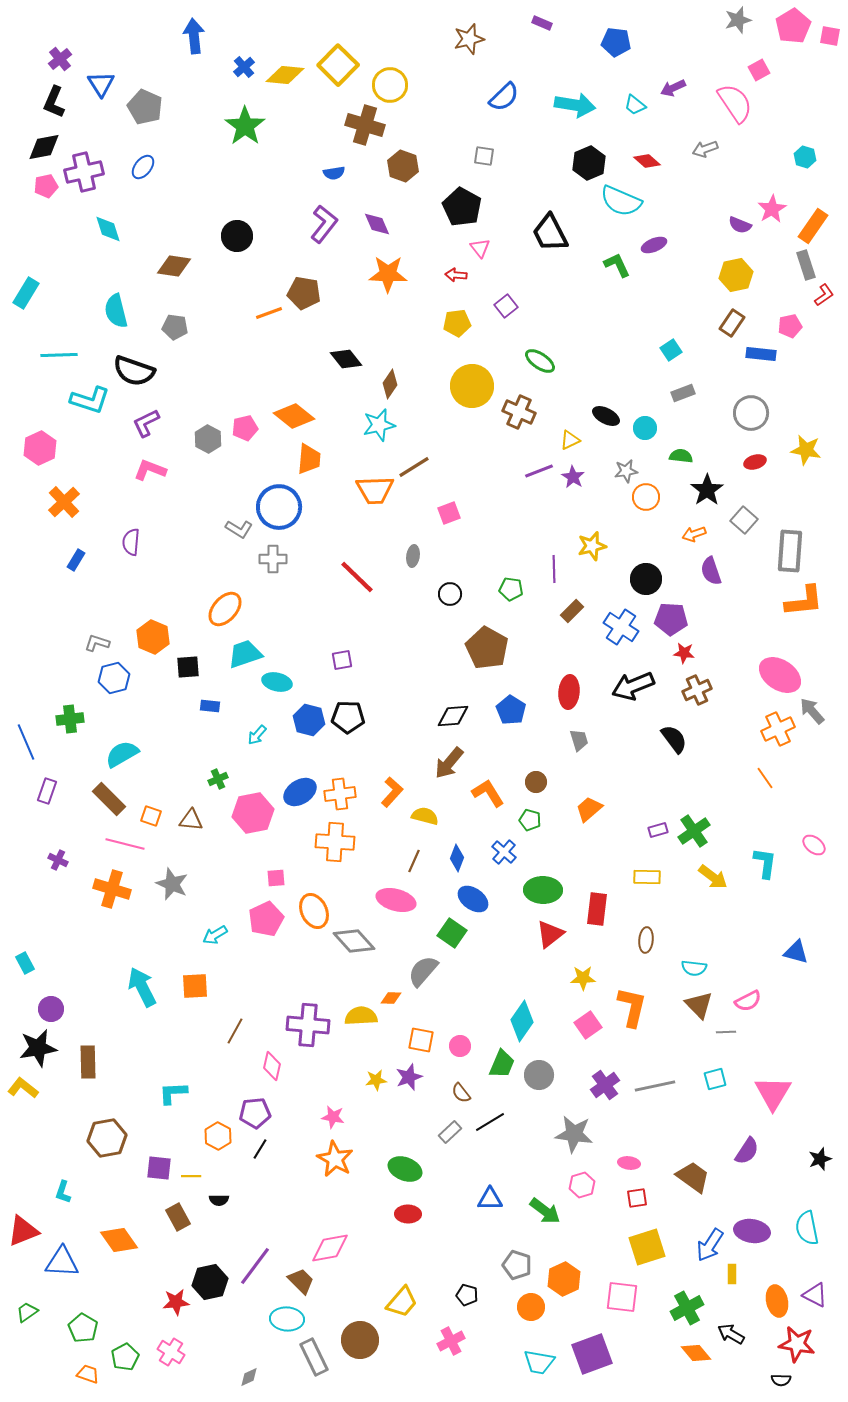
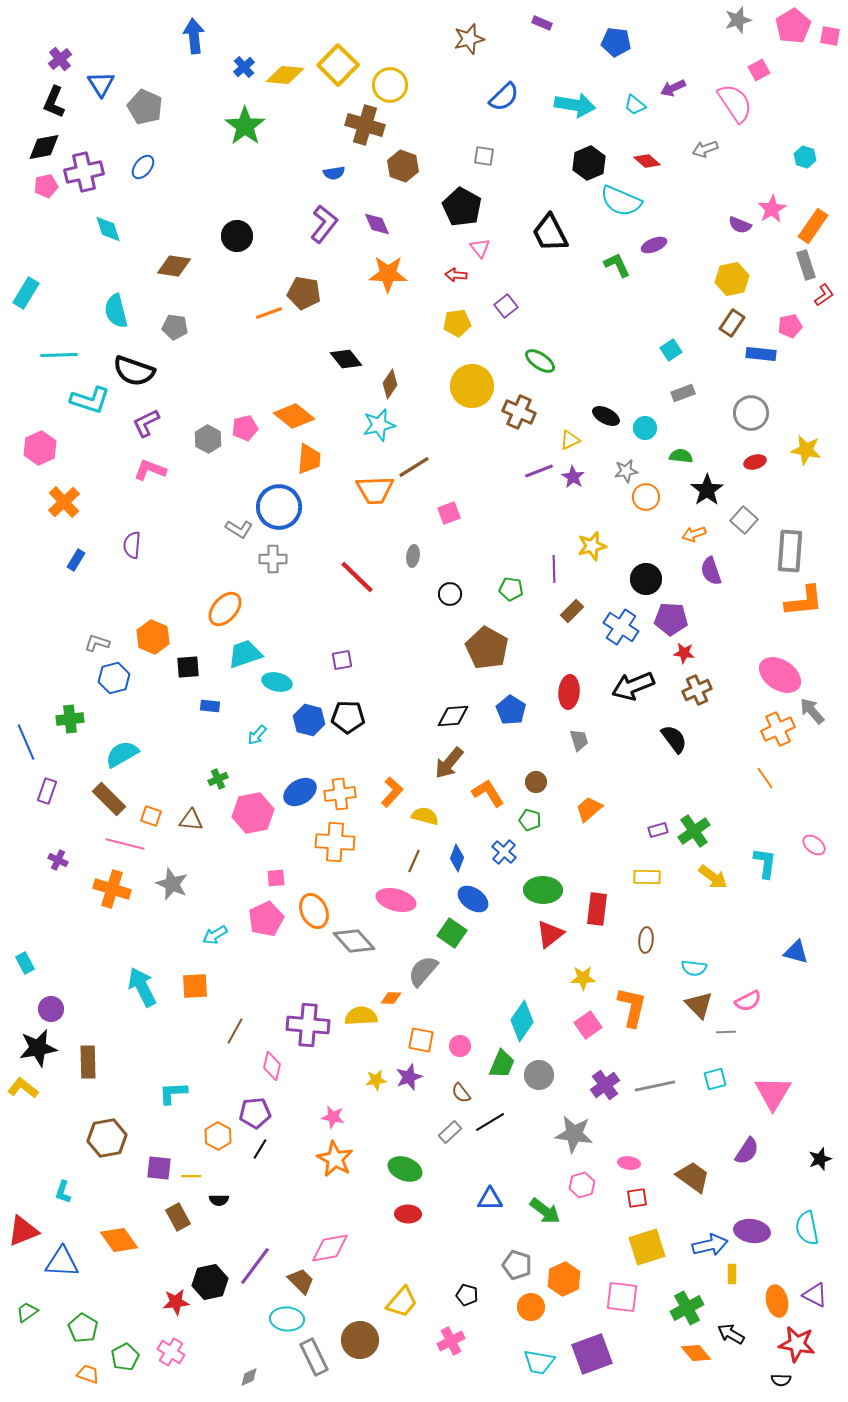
yellow hexagon at (736, 275): moved 4 px left, 4 px down
purple semicircle at (131, 542): moved 1 px right, 3 px down
blue arrow at (710, 1245): rotated 136 degrees counterclockwise
